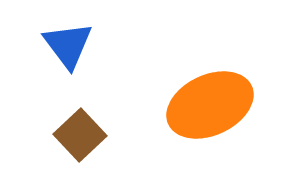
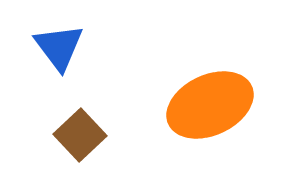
blue triangle: moved 9 px left, 2 px down
